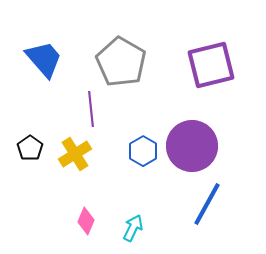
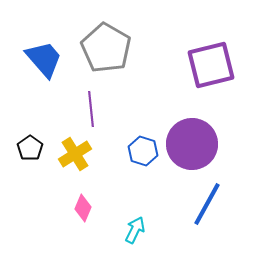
gray pentagon: moved 15 px left, 14 px up
purple circle: moved 2 px up
blue hexagon: rotated 12 degrees counterclockwise
pink diamond: moved 3 px left, 13 px up
cyan arrow: moved 2 px right, 2 px down
